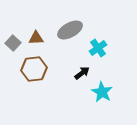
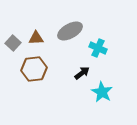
gray ellipse: moved 1 px down
cyan cross: rotated 30 degrees counterclockwise
